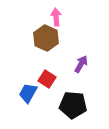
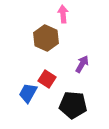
pink arrow: moved 7 px right, 3 px up
purple arrow: moved 1 px right
